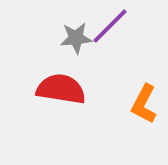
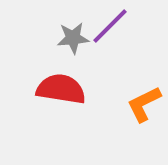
gray star: moved 3 px left
orange L-shape: rotated 36 degrees clockwise
